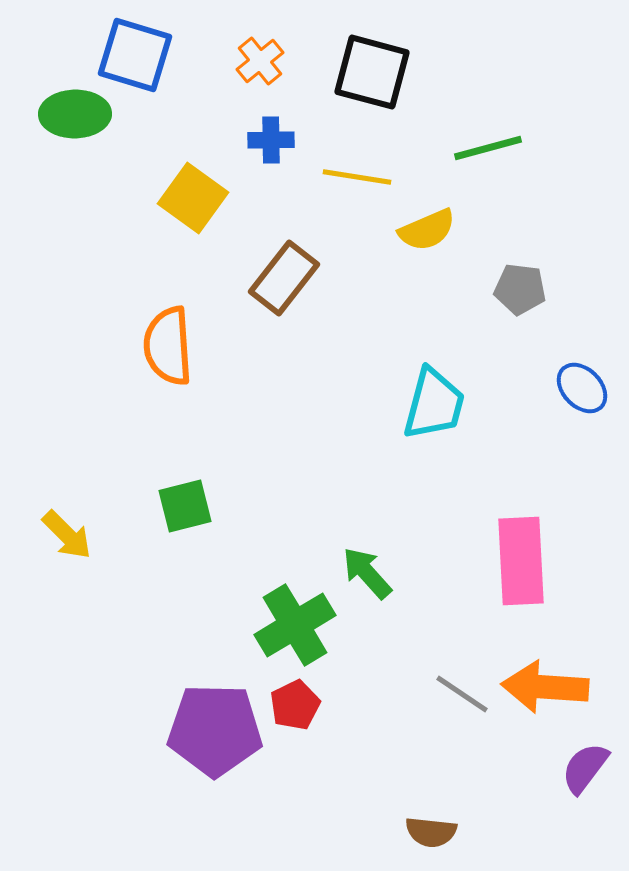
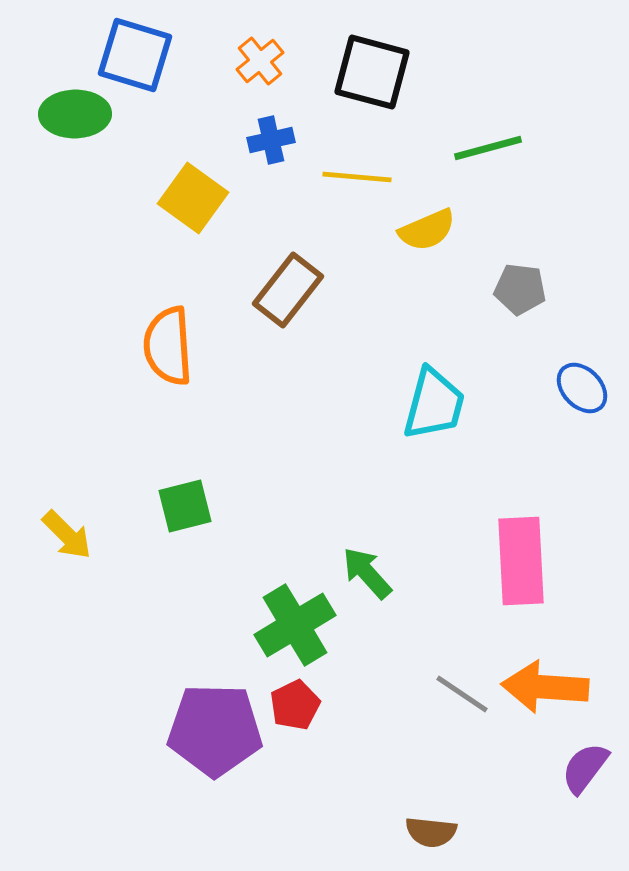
blue cross: rotated 12 degrees counterclockwise
yellow line: rotated 4 degrees counterclockwise
brown rectangle: moved 4 px right, 12 px down
